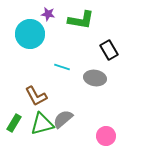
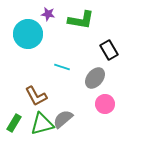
cyan circle: moved 2 px left
gray ellipse: rotated 60 degrees counterclockwise
pink circle: moved 1 px left, 32 px up
